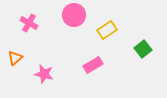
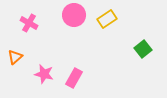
yellow rectangle: moved 11 px up
orange triangle: moved 1 px up
pink rectangle: moved 19 px left, 13 px down; rotated 30 degrees counterclockwise
